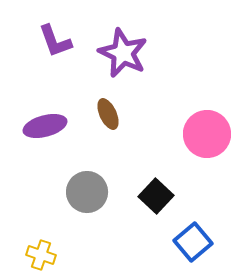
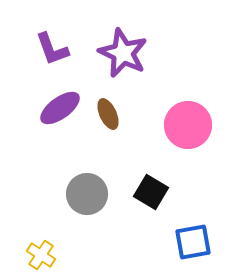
purple L-shape: moved 3 px left, 8 px down
purple ellipse: moved 15 px right, 18 px up; rotated 21 degrees counterclockwise
pink circle: moved 19 px left, 9 px up
gray circle: moved 2 px down
black square: moved 5 px left, 4 px up; rotated 12 degrees counterclockwise
blue square: rotated 30 degrees clockwise
yellow cross: rotated 16 degrees clockwise
